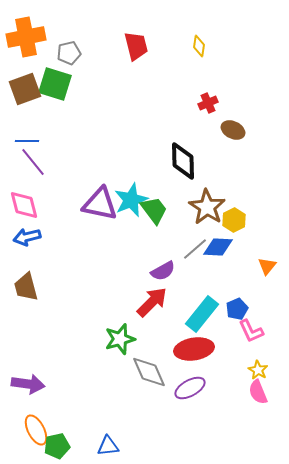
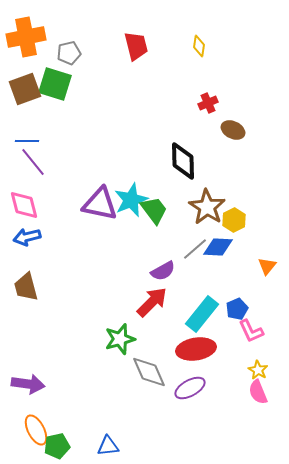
red ellipse: moved 2 px right
